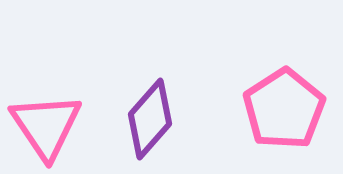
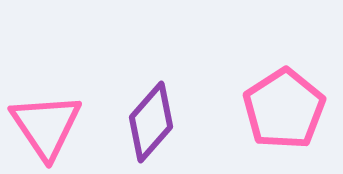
purple diamond: moved 1 px right, 3 px down
